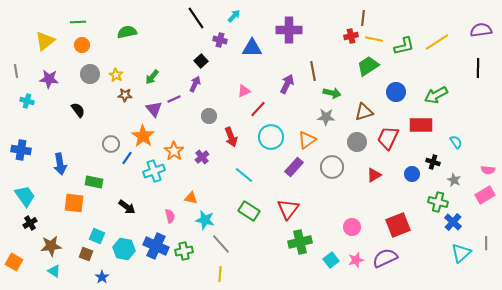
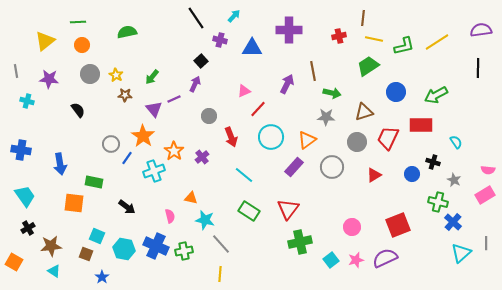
red cross at (351, 36): moved 12 px left
black cross at (30, 223): moved 2 px left, 5 px down
